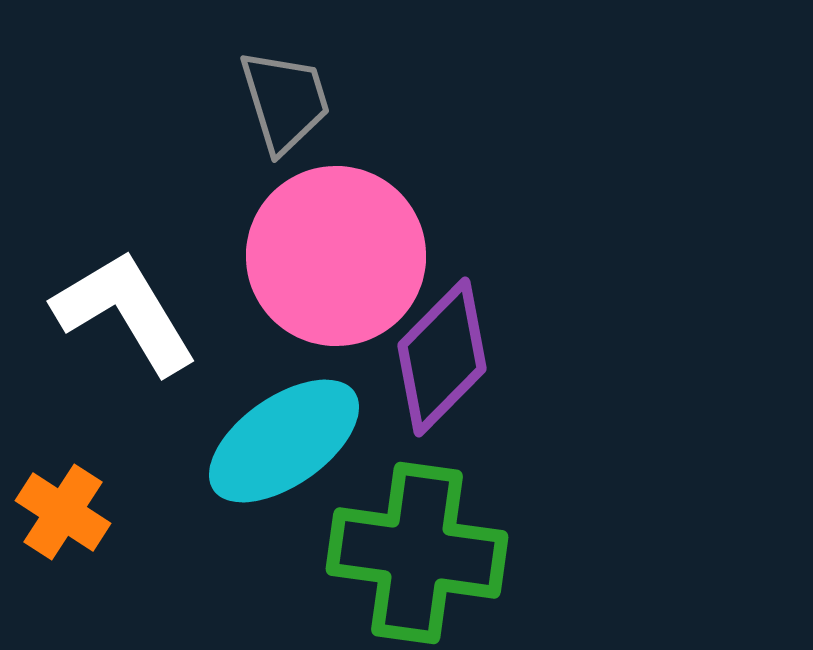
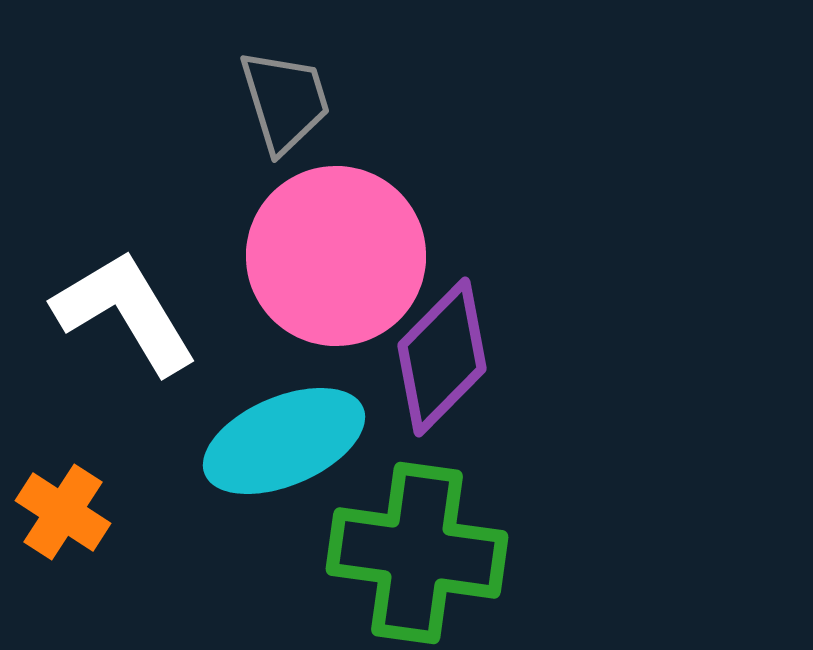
cyan ellipse: rotated 12 degrees clockwise
